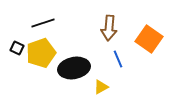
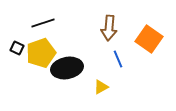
black ellipse: moved 7 px left
